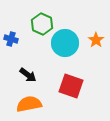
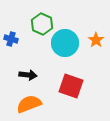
black arrow: rotated 30 degrees counterclockwise
orange semicircle: rotated 10 degrees counterclockwise
